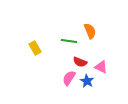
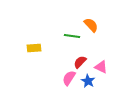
orange semicircle: moved 1 px right, 6 px up; rotated 21 degrees counterclockwise
green line: moved 3 px right, 5 px up
yellow rectangle: moved 1 px left; rotated 64 degrees counterclockwise
red semicircle: rotated 112 degrees clockwise
blue star: moved 1 px right
